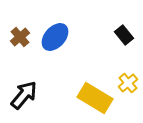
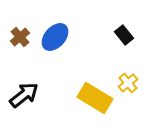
black arrow: rotated 12 degrees clockwise
